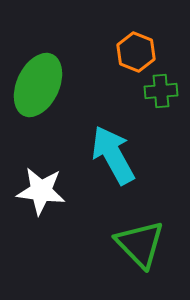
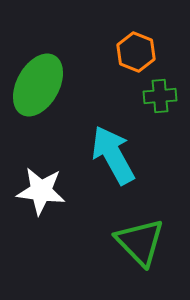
green ellipse: rotated 4 degrees clockwise
green cross: moved 1 px left, 5 px down
green triangle: moved 2 px up
